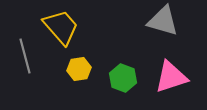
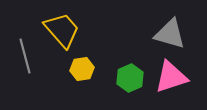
gray triangle: moved 7 px right, 13 px down
yellow trapezoid: moved 1 px right, 3 px down
yellow hexagon: moved 3 px right
green hexagon: moved 7 px right; rotated 16 degrees clockwise
